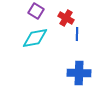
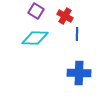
red cross: moved 1 px left, 2 px up
cyan diamond: rotated 12 degrees clockwise
